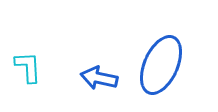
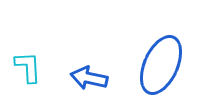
blue arrow: moved 10 px left
